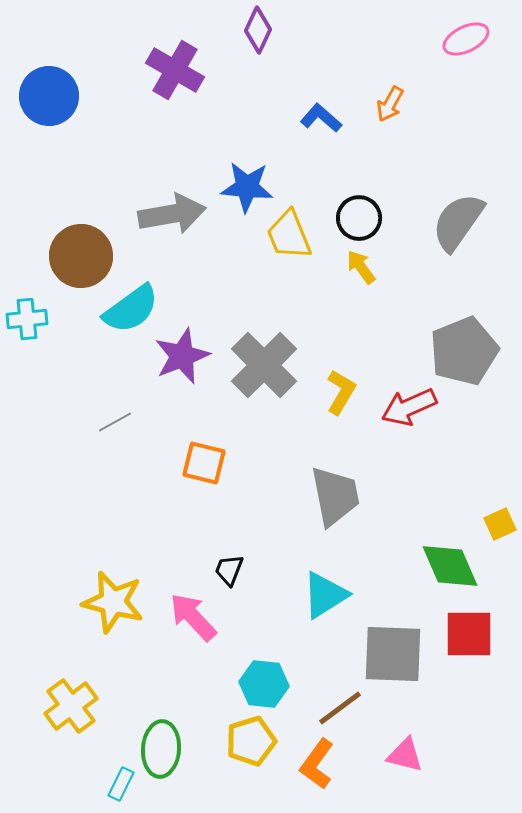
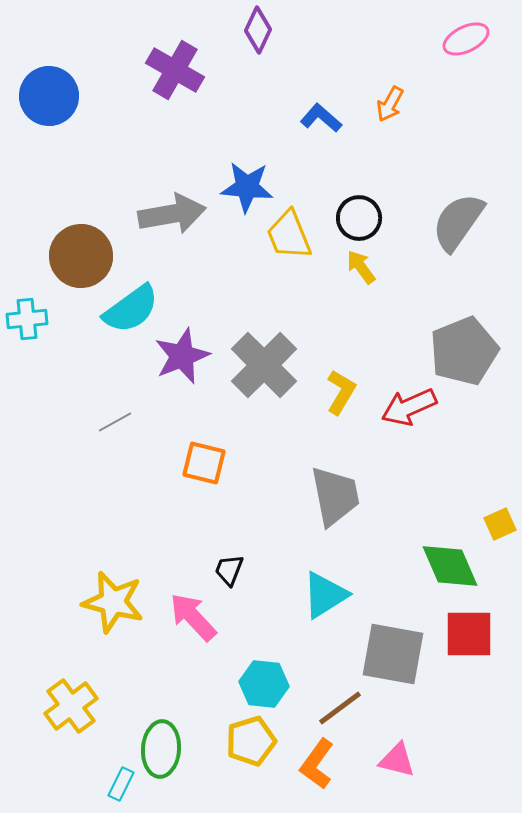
gray square: rotated 8 degrees clockwise
pink triangle: moved 8 px left, 5 px down
